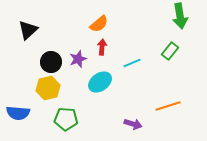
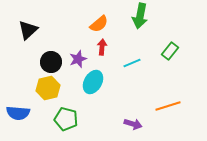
green arrow: moved 40 px left; rotated 20 degrees clockwise
cyan ellipse: moved 7 px left; rotated 25 degrees counterclockwise
green pentagon: rotated 10 degrees clockwise
